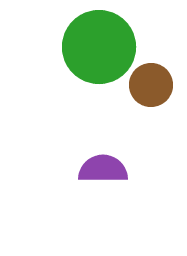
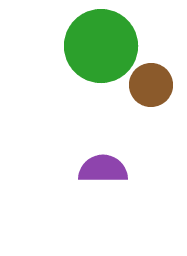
green circle: moved 2 px right, 1 px up
